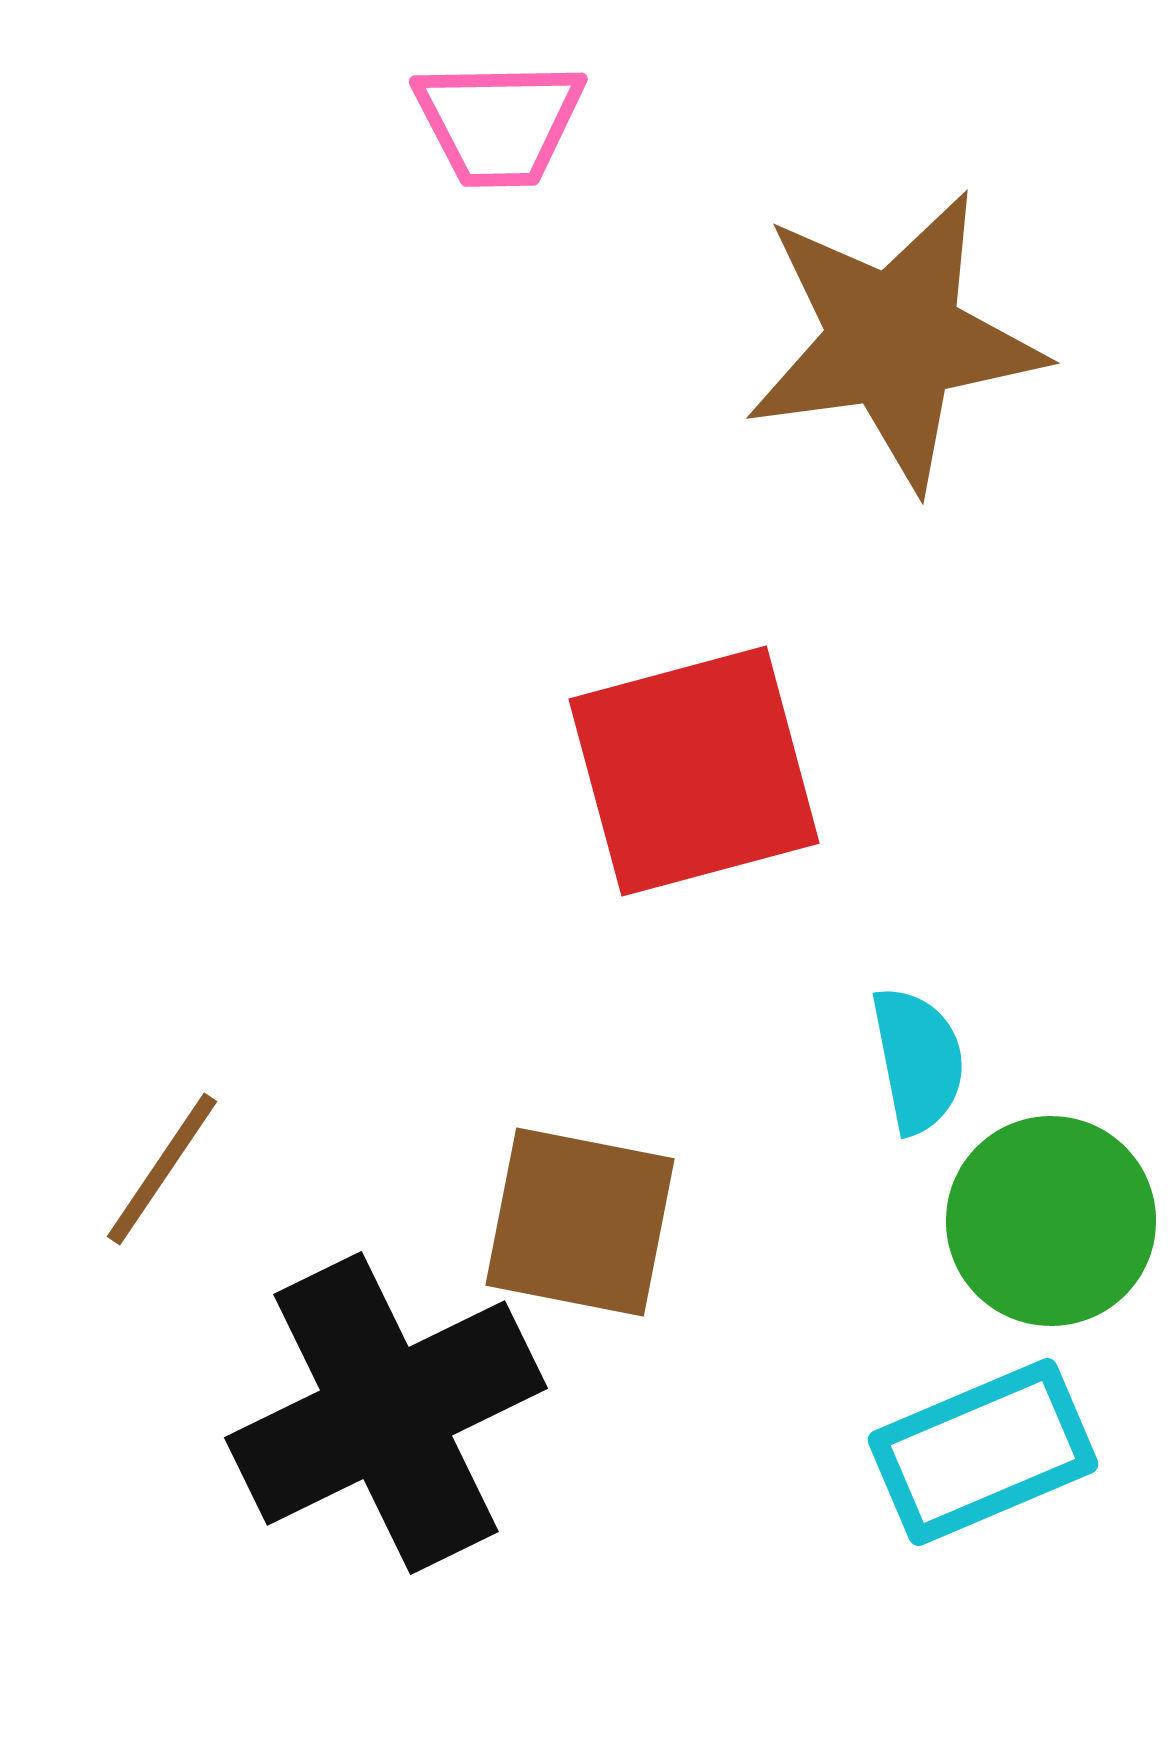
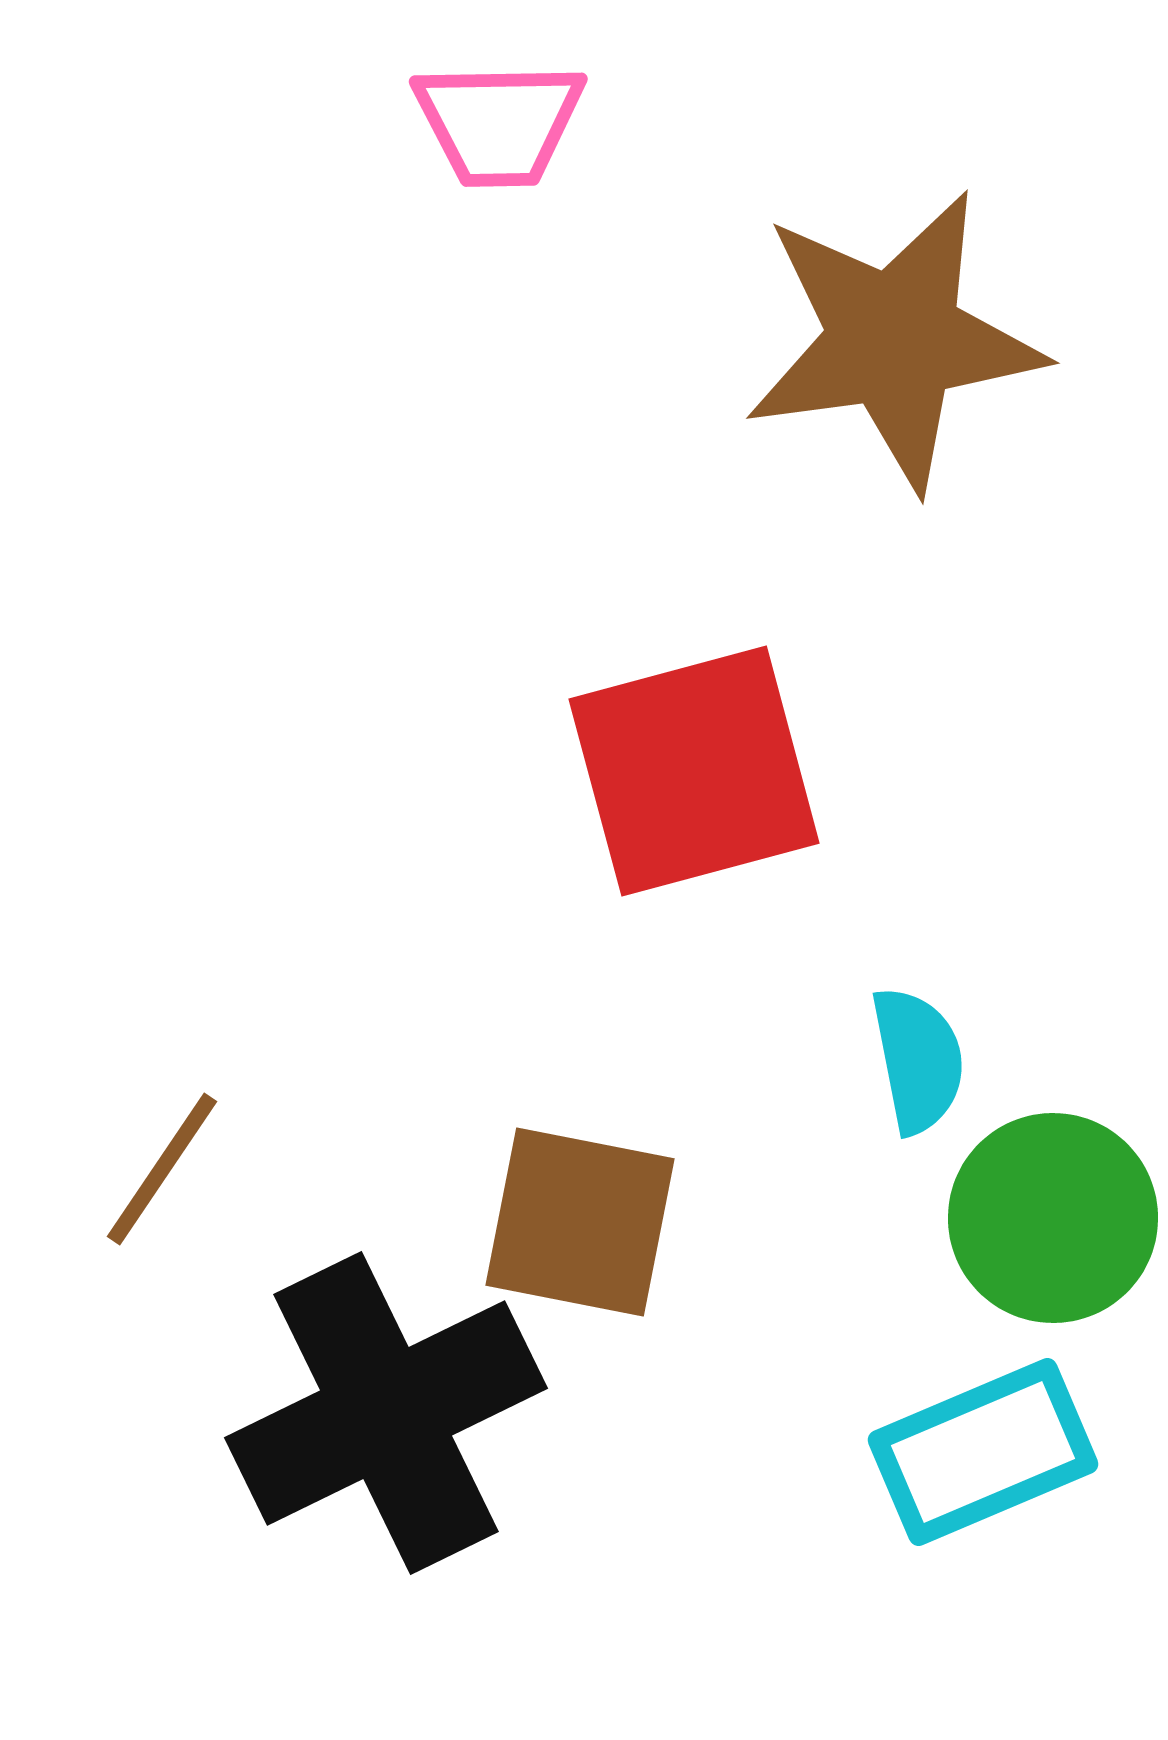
green circle: moved 2 px right, 3 px up
